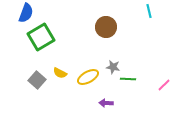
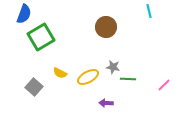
blue semicircle: moved 2 px left, 1 px down
gray square: moved 3 px left, 7 px down
